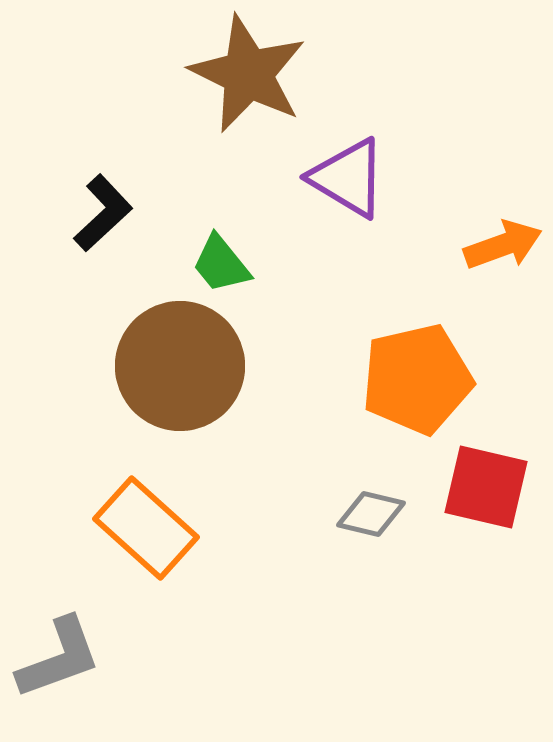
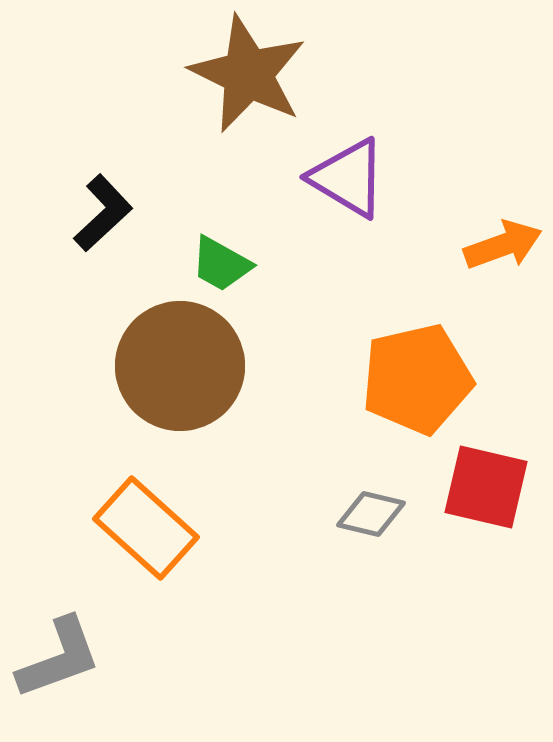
green trapezoid: rotated 22 degrees counterclockwise
